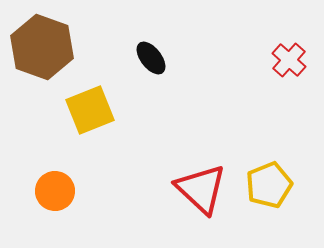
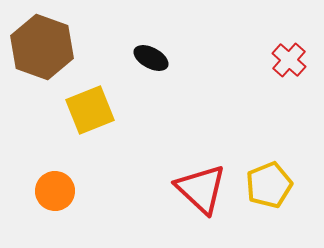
black ellipse: rotated 24 degrees counterclockwise
